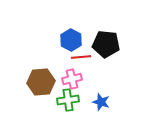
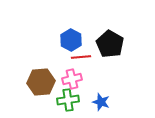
black pentagon: moved 4 px right; rotated 24 degrees clockwise
